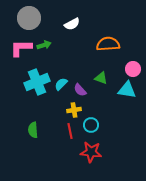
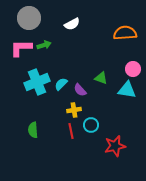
orange semicircle: moved 17 px right, 11 px up
red line: moved 1 px right
red star: moved 24 px right, 6 px up; rotated 20 degrees counterclockwise
